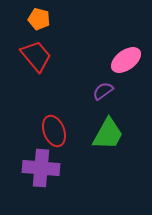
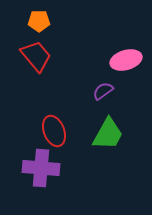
orange pentagon: moved 2 px down; rotated 15 degrees counterclockwise
pink ellipse: rotated 20 degrees clockwise
